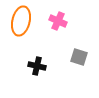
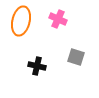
pink cross: moved 2 px up
gray square: moved 3 px left
